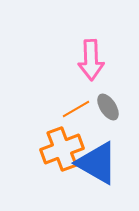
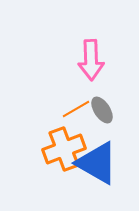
gray ellipse: moved 6 px left, 3 px down
orange cross: moved 2 px right
